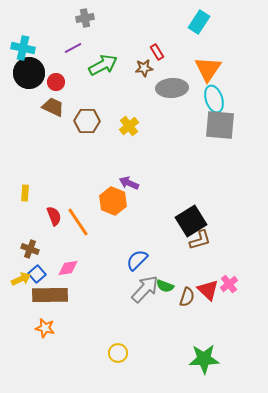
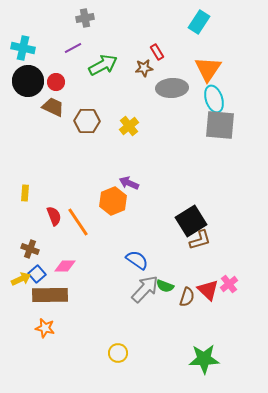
black circle: moved 1 px left, 8 px down
orange hexagon: rotated 16 degrees clockwise
blue semicircle: rotated 80 degrees clockwise
pink diamond: moved 3 px left, 2 px up; rotated 10 degrees clockwise
